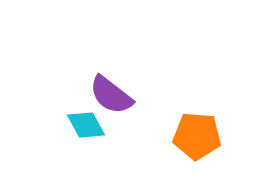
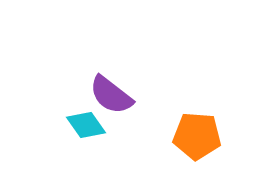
cyan diamond: rotated 6 degrees counterclockwise
